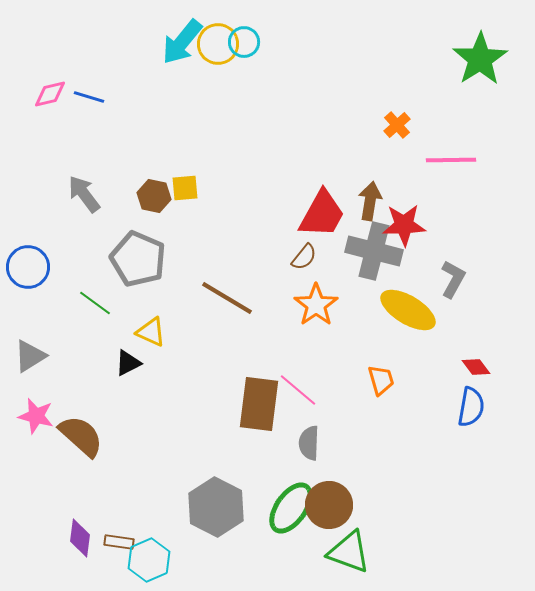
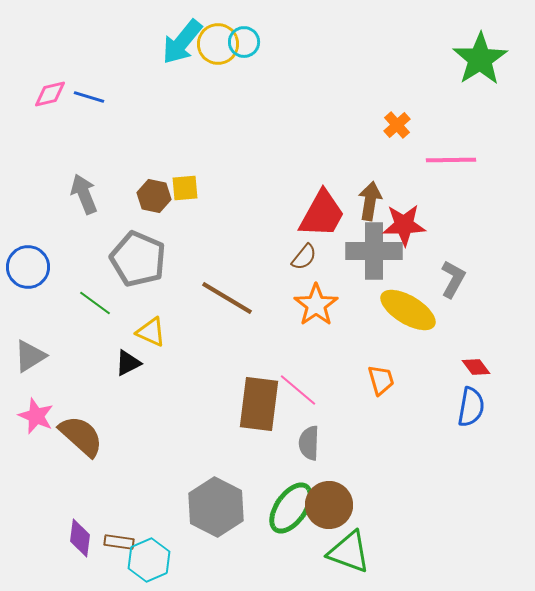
gray arrow at (84, 194): rotated 15 degrees clockwise
gray cross at (374, 251): rotated 14 degrees counterclockwise
pink star at (36, 416): rotated 9 degrees clockwise
